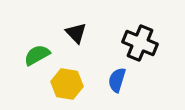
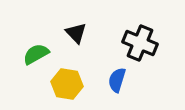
green semicircle: moved 1 px left, 1 px up
